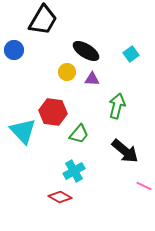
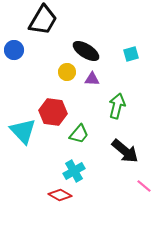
cyan square: rotated 21 degrees clockwise
pink line: rotated 14 degrees clockwise
red diamond: moved 2 px up
